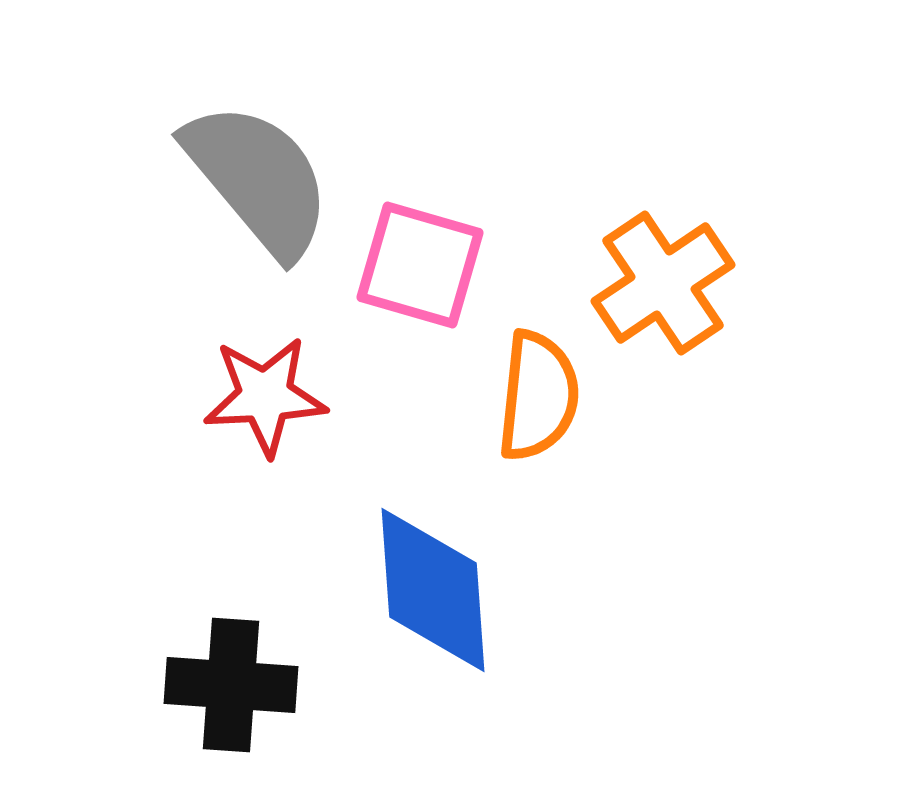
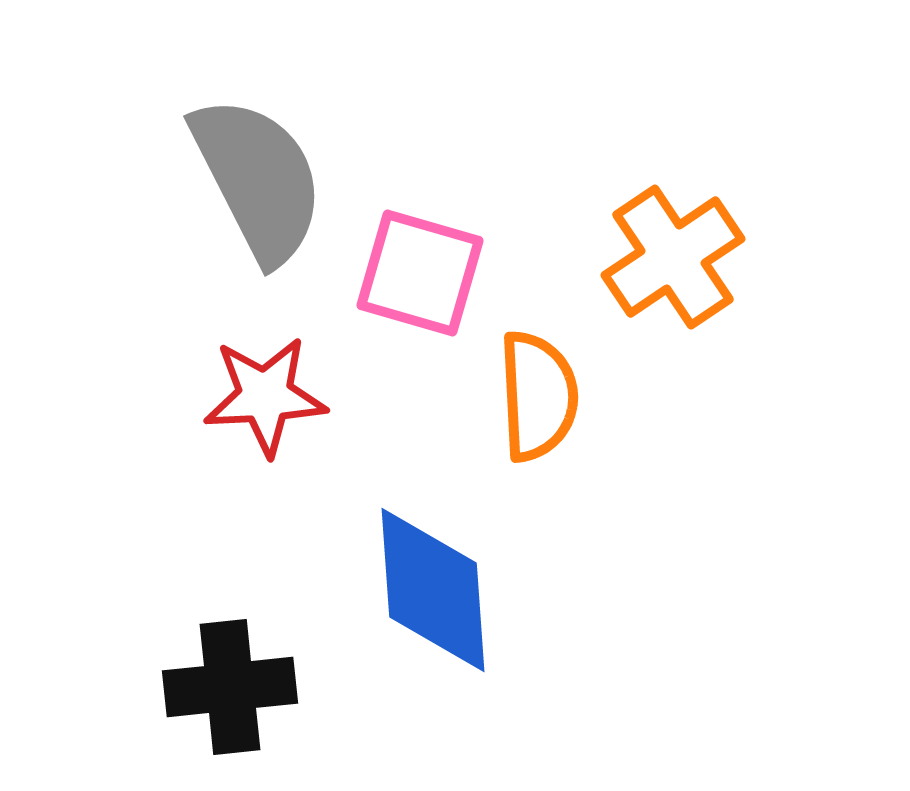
gray semicircle: rotated 13 degrees clockwise
pink square: moved 8 px down
orange cross: moved 10 px right, 26 px up
orange semicircle: rotated 9 degrees counterclockwise
black cross: moved 1 px left, 2 px down; rotated 10 degrees counterclockwise
